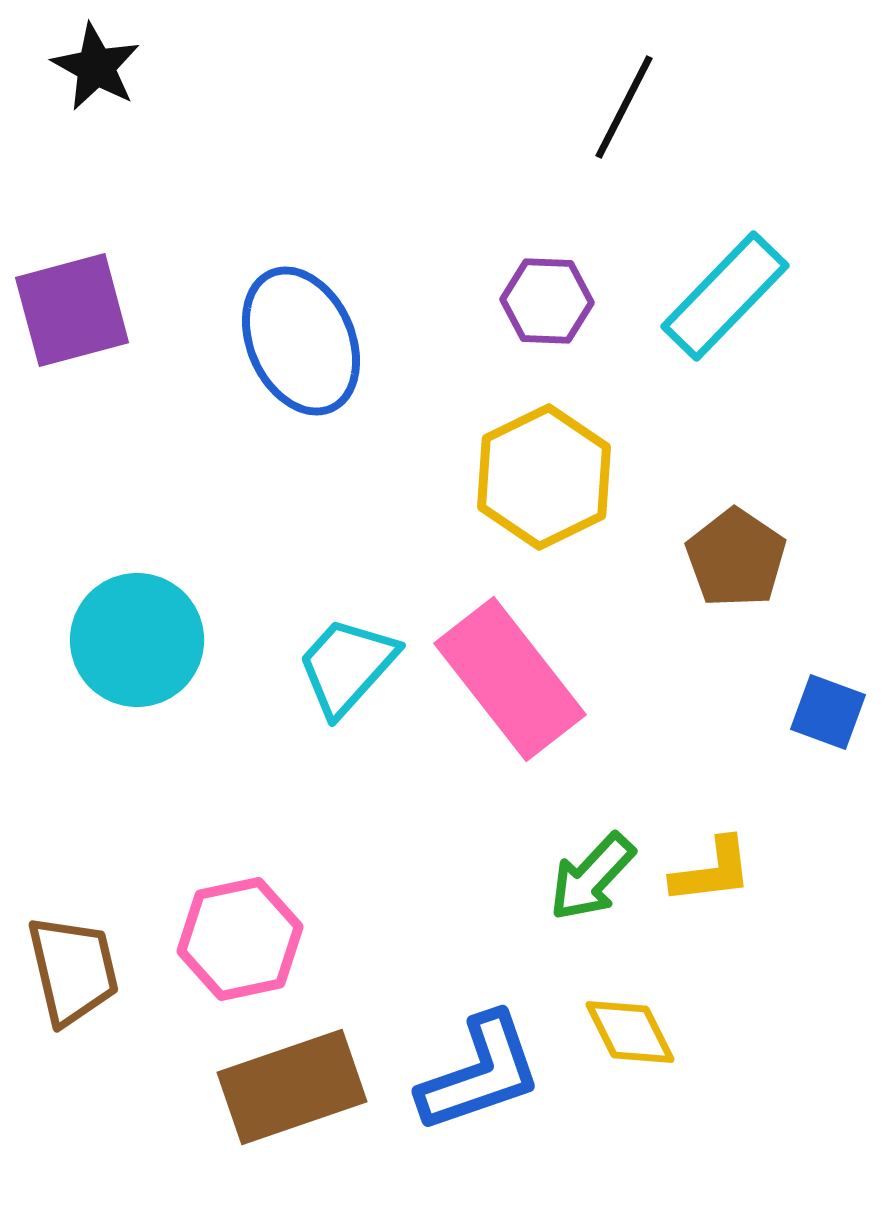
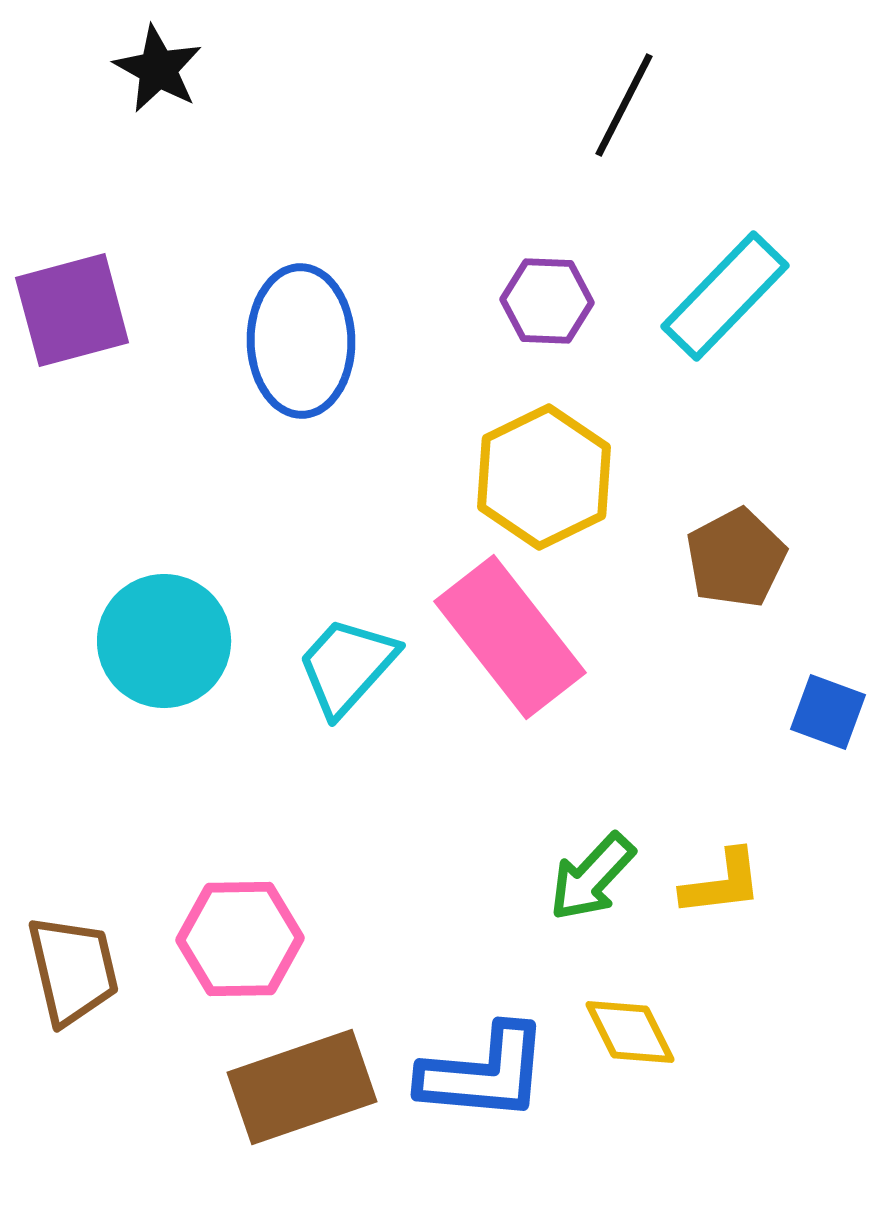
black star: moved 62 px right, 2 px down
black line: moved 2 px up
blue ellipse: rotated 23 degrees clockwise
brown pentagon: rotated 10 degrees clockwise
cyan circle: moved 27 px right, 1 px down
pink rectangle: moved 42 px up
yellow L-shape: moved 10 px right, 12 px down
pink hexagon: rotated 11 degrees clockwise
blue L-shape: moved 4 px right; rotated 24 degrees clockwise
brown rectangle: moved 10 px right
